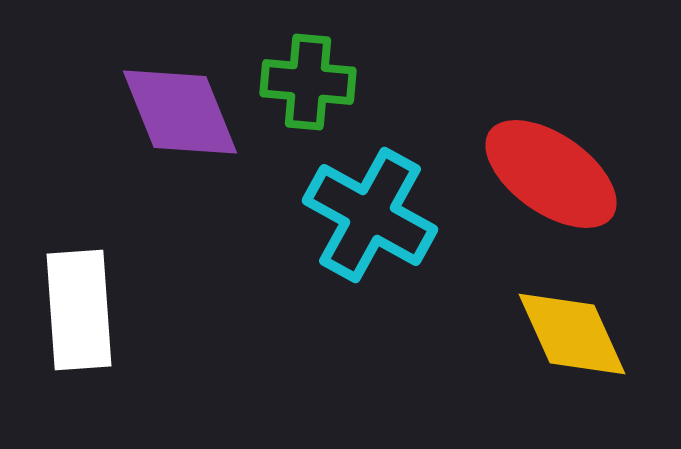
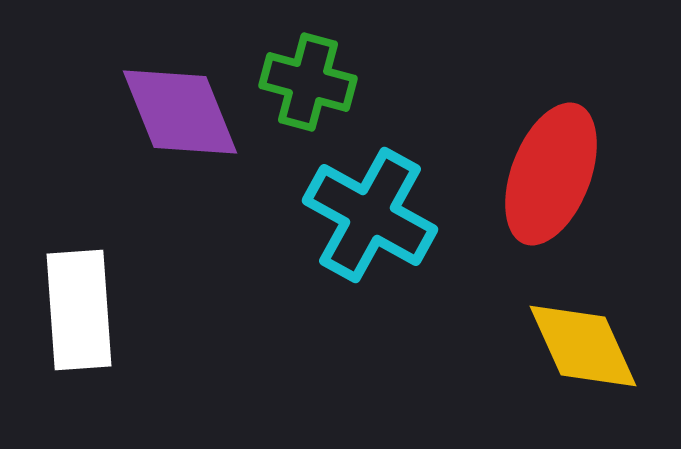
green cross: rotated 10 degrees clockwise
red ellipse: rotated 76 degrees clockwise
yellow diamond: moved 11 px right, 12 px down
